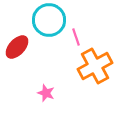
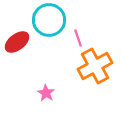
pink line: moved 2 px right, 1 px down
red ellipse: moved 5 px up; rotated 10 degrees clockwise
pink star: rotated 12 degrees clockwise
